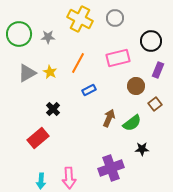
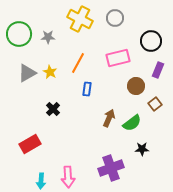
blue rectangle: moved 2 px left, 1 px up; rotated 56 degrees counterclockwise
red rectangle: moved 8 px left, 6 px down; rotated 10 degrees clockwise
pink arrow: moved 1 px left, 1 px up
